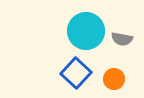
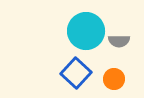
gray semicircle: moved 3 px left, 2 px down; rotated 10 degrees counterclockwise
